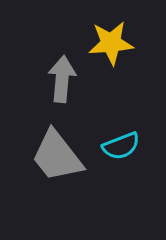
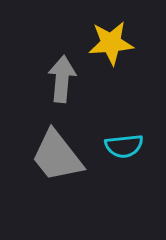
cyan semicircle: moved 3 px right; rotated 15 degrees clockwise
